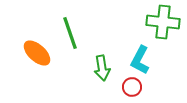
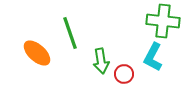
green cross: moved 1 px up
cyan L-shape: moved 13 px right, 3 px up
green arrow: moved 1 px left, 7 px up
red circle: moved 8 px left, 13 px up
